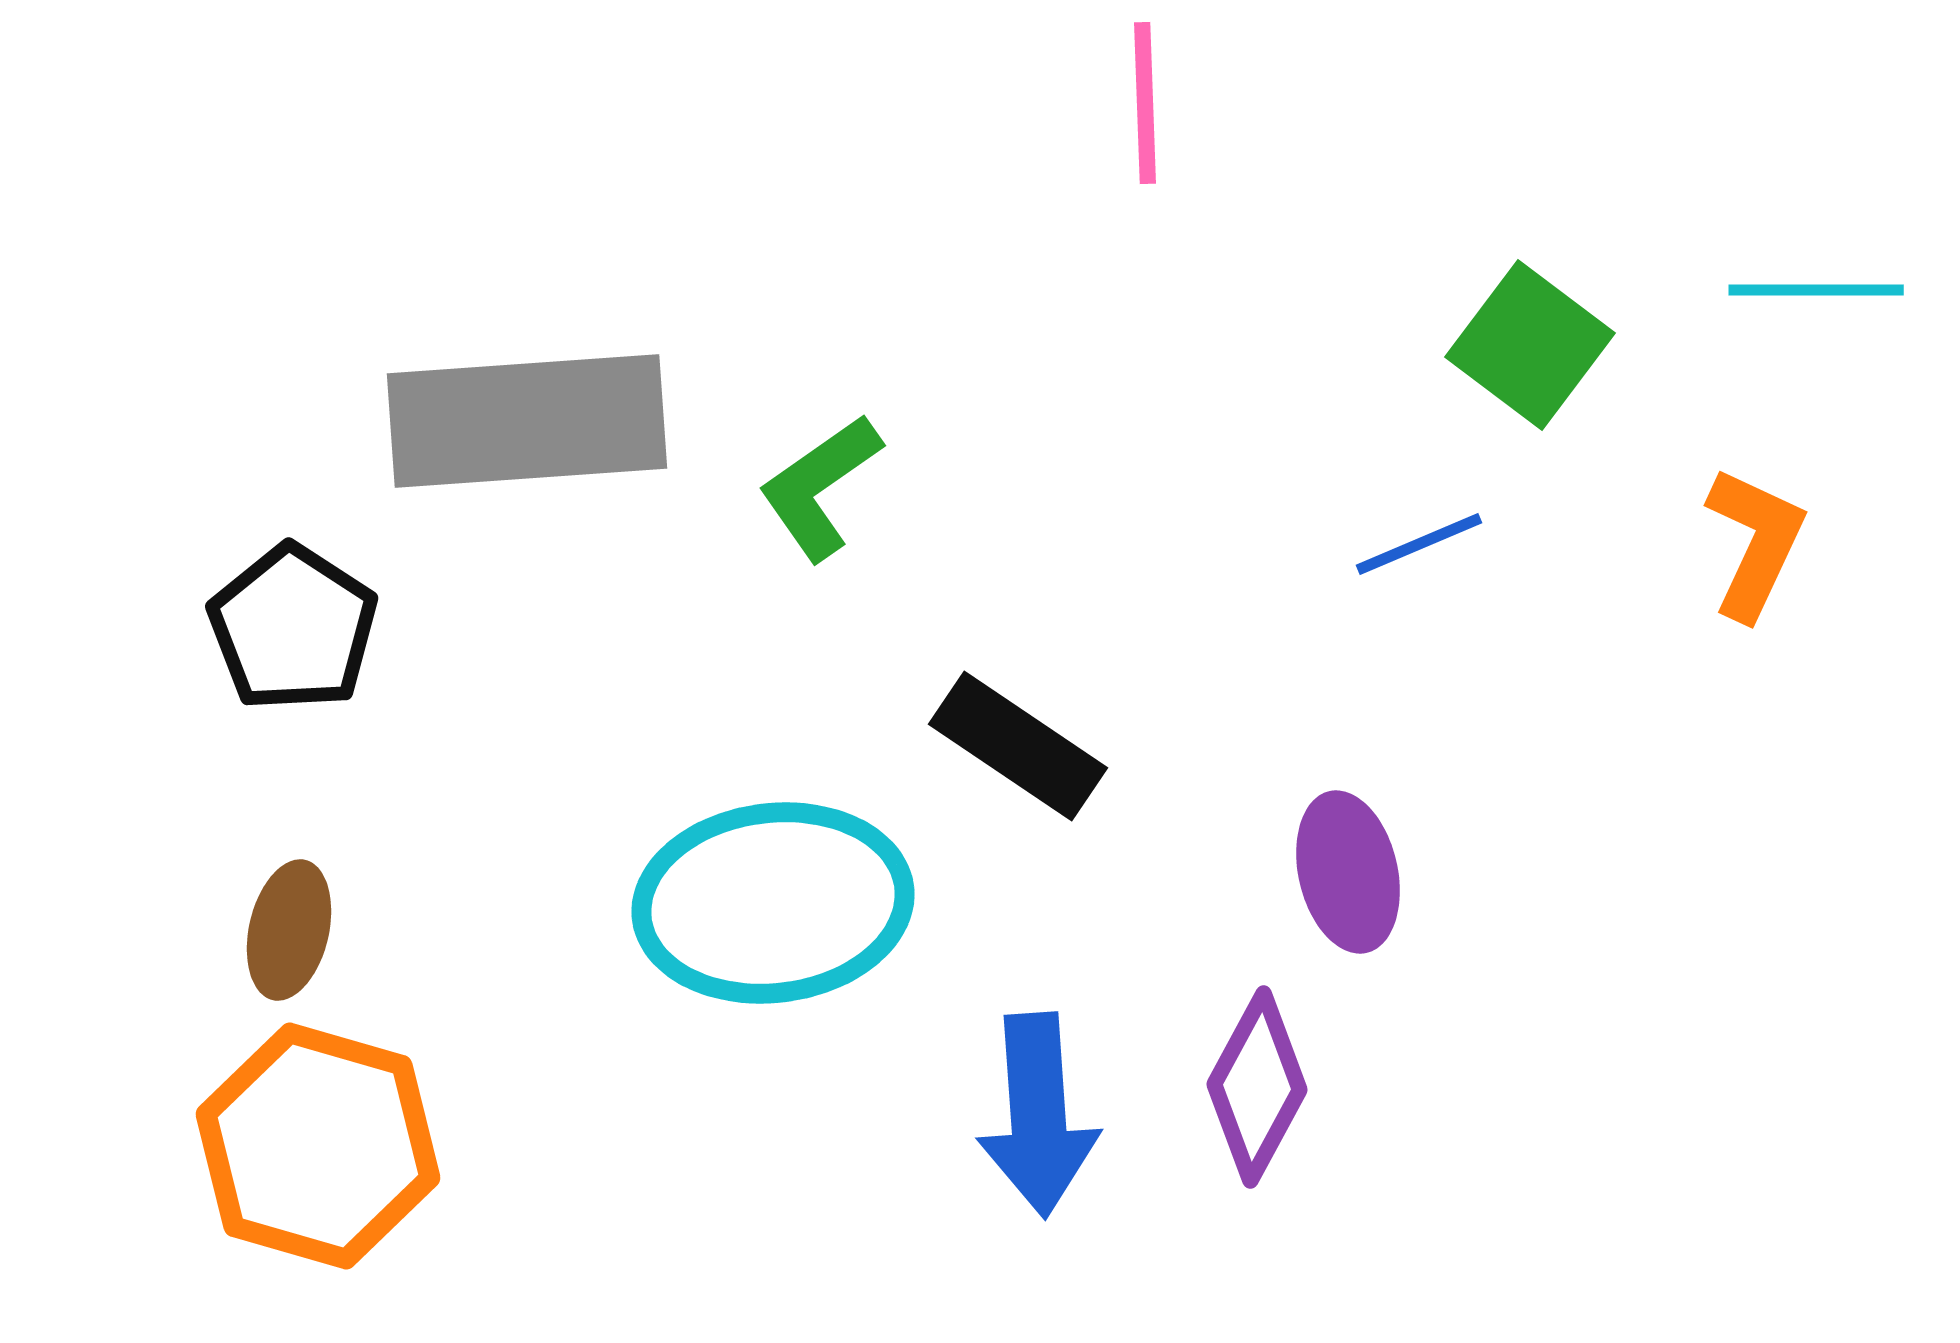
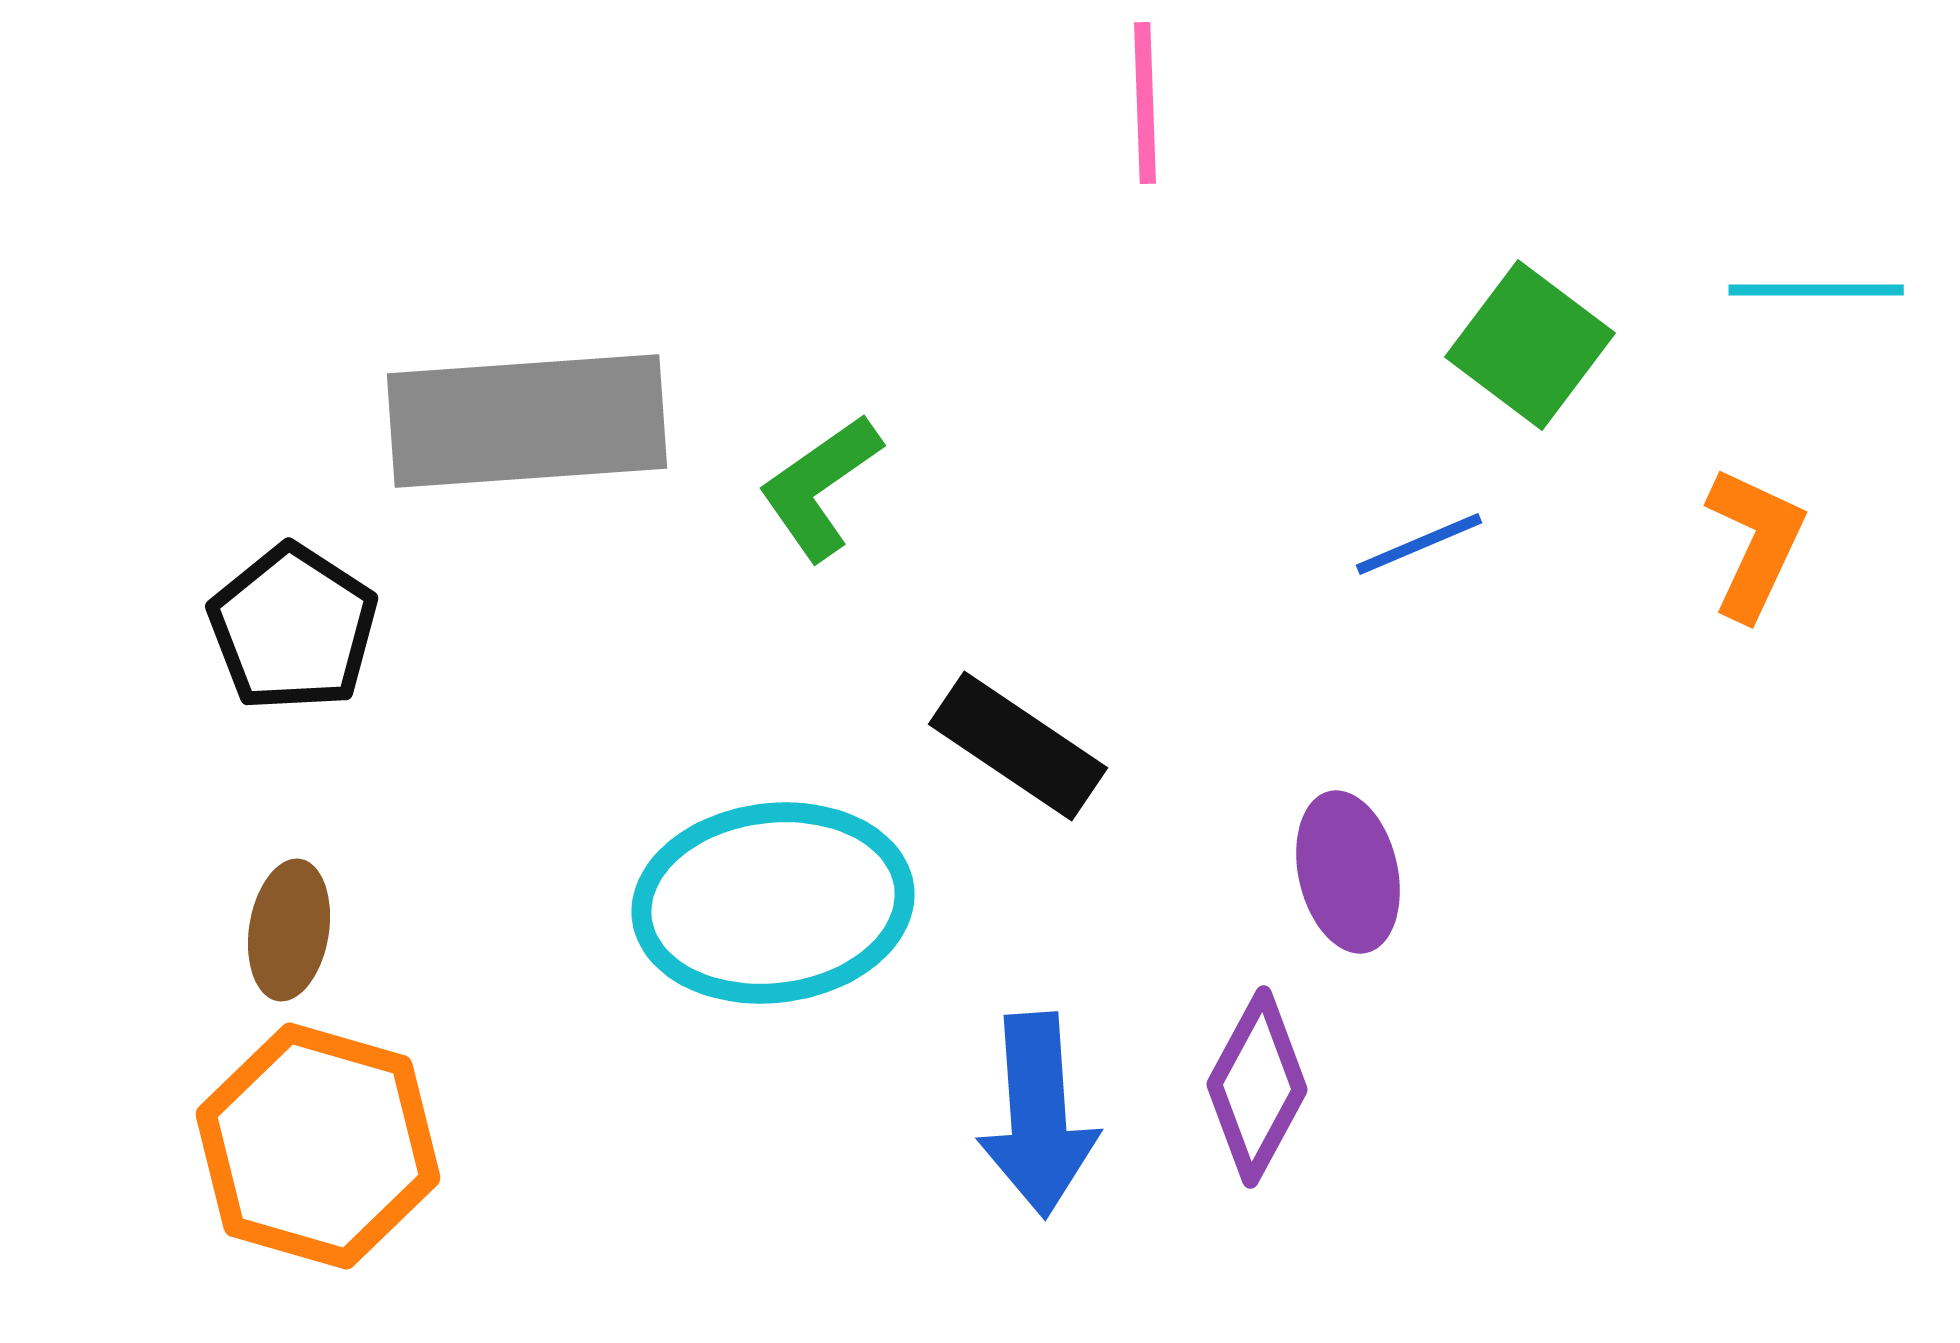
brown ellipse: rotated 4 degrees counterclockwise
